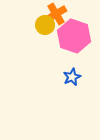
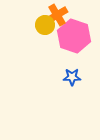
orange cross: moved 1 px right, 1 px down
blue star: rotated 24 degrees clockwise
